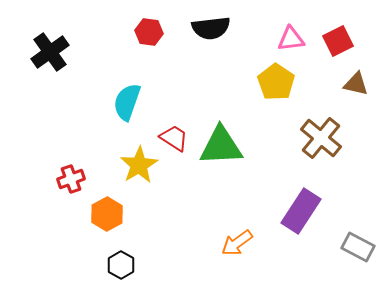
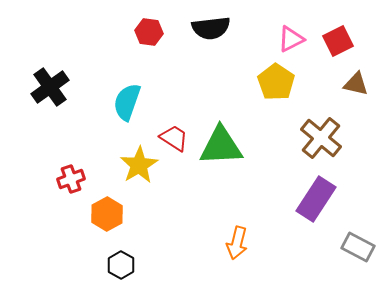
pink triangle: rotated 20 degrees counterclockwise
black cross: moved 35 px down
purple rectangle: moved 15 px right, 12 px up
orange arrow: rotated 40 degrees counterclockwise
